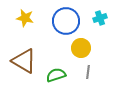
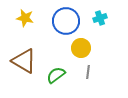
green semicircle: rotated 18 degrees counterclockwise
